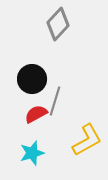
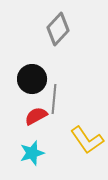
gray diamond: moved 5 px down
gray line: moved 1 px left, 2 px up; rotated 12 degrees counterclockwise
red semicircle: moved 2 px down
yellow L-shape: rotated 84 degrees clockwise
